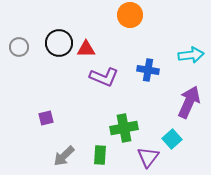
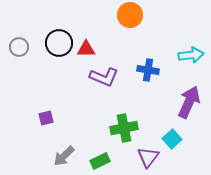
green rectangle: moved 6 px down; rotated 60 degrees clockwise
